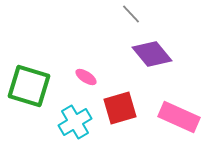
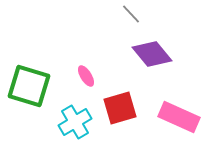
pink ellipse: moved 1 px up; rotated 25 degrees clockwise
